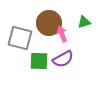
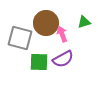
brown circle: moved 3 px left
green square: moved 1 px down
